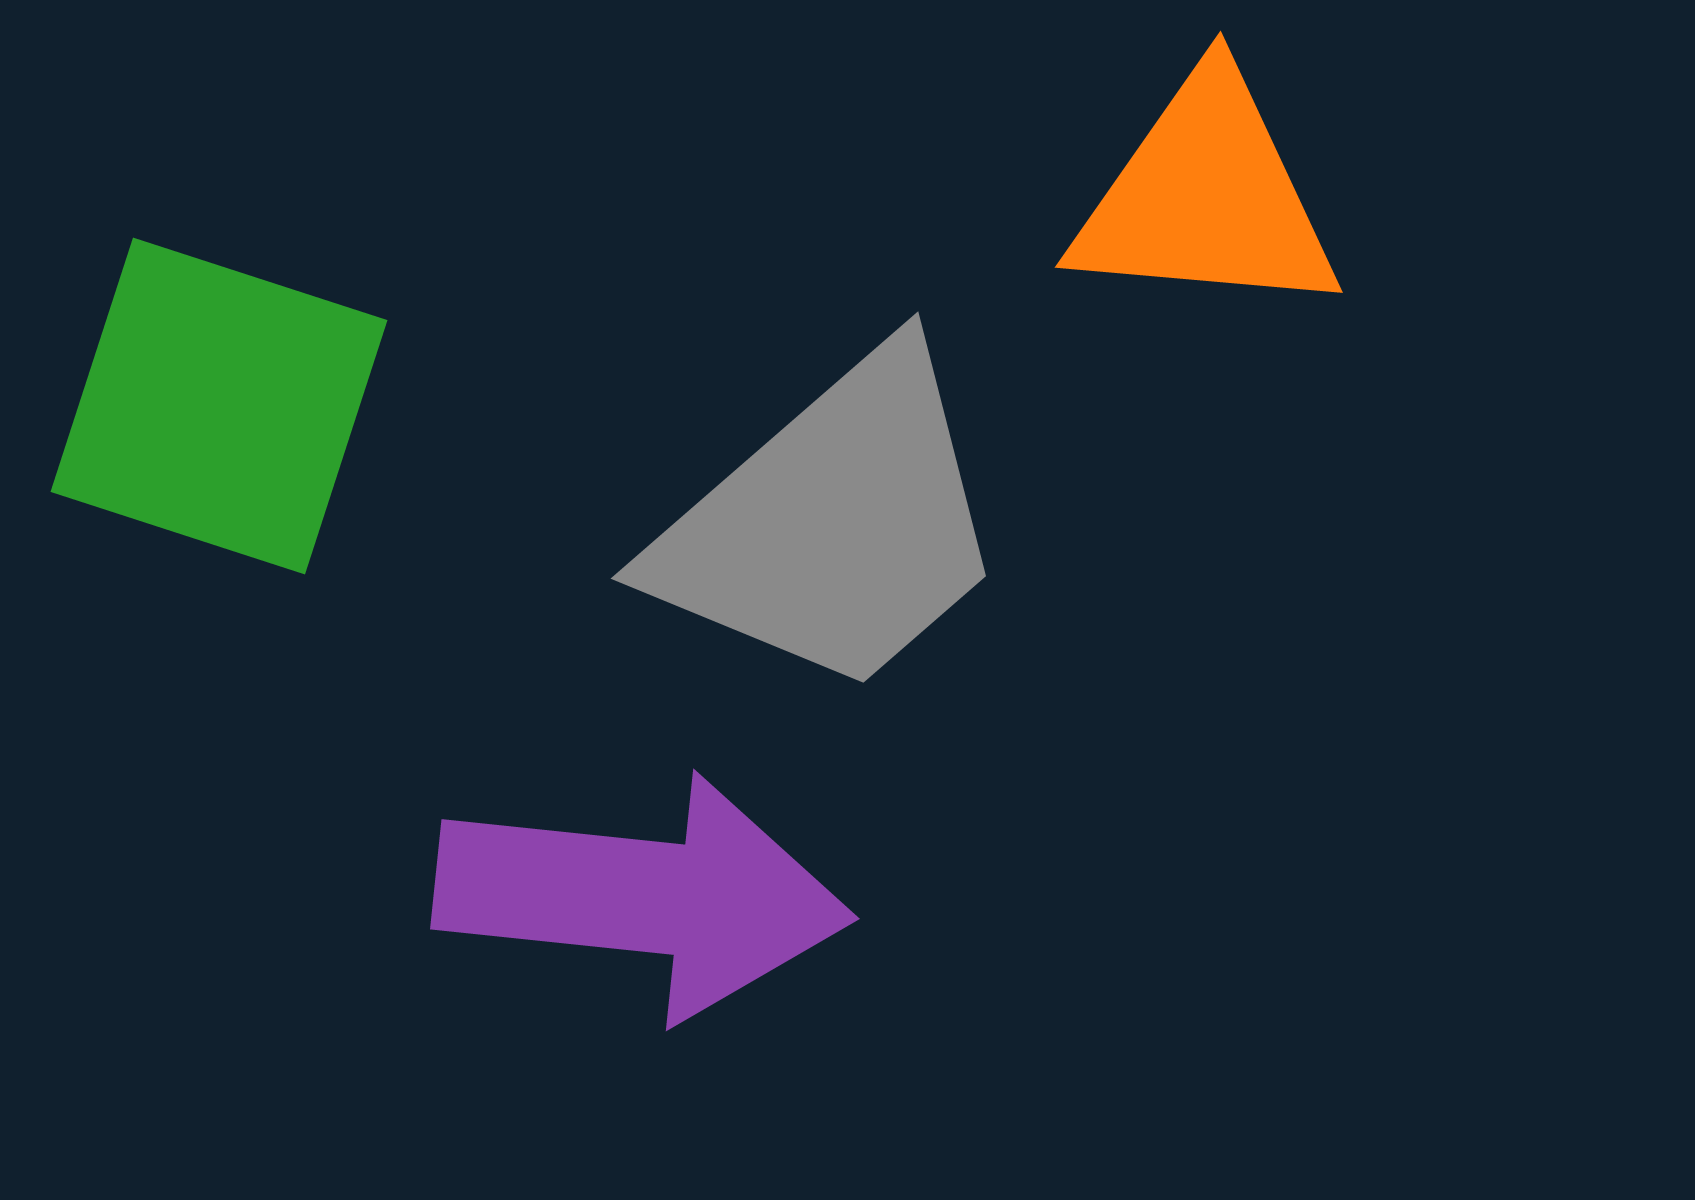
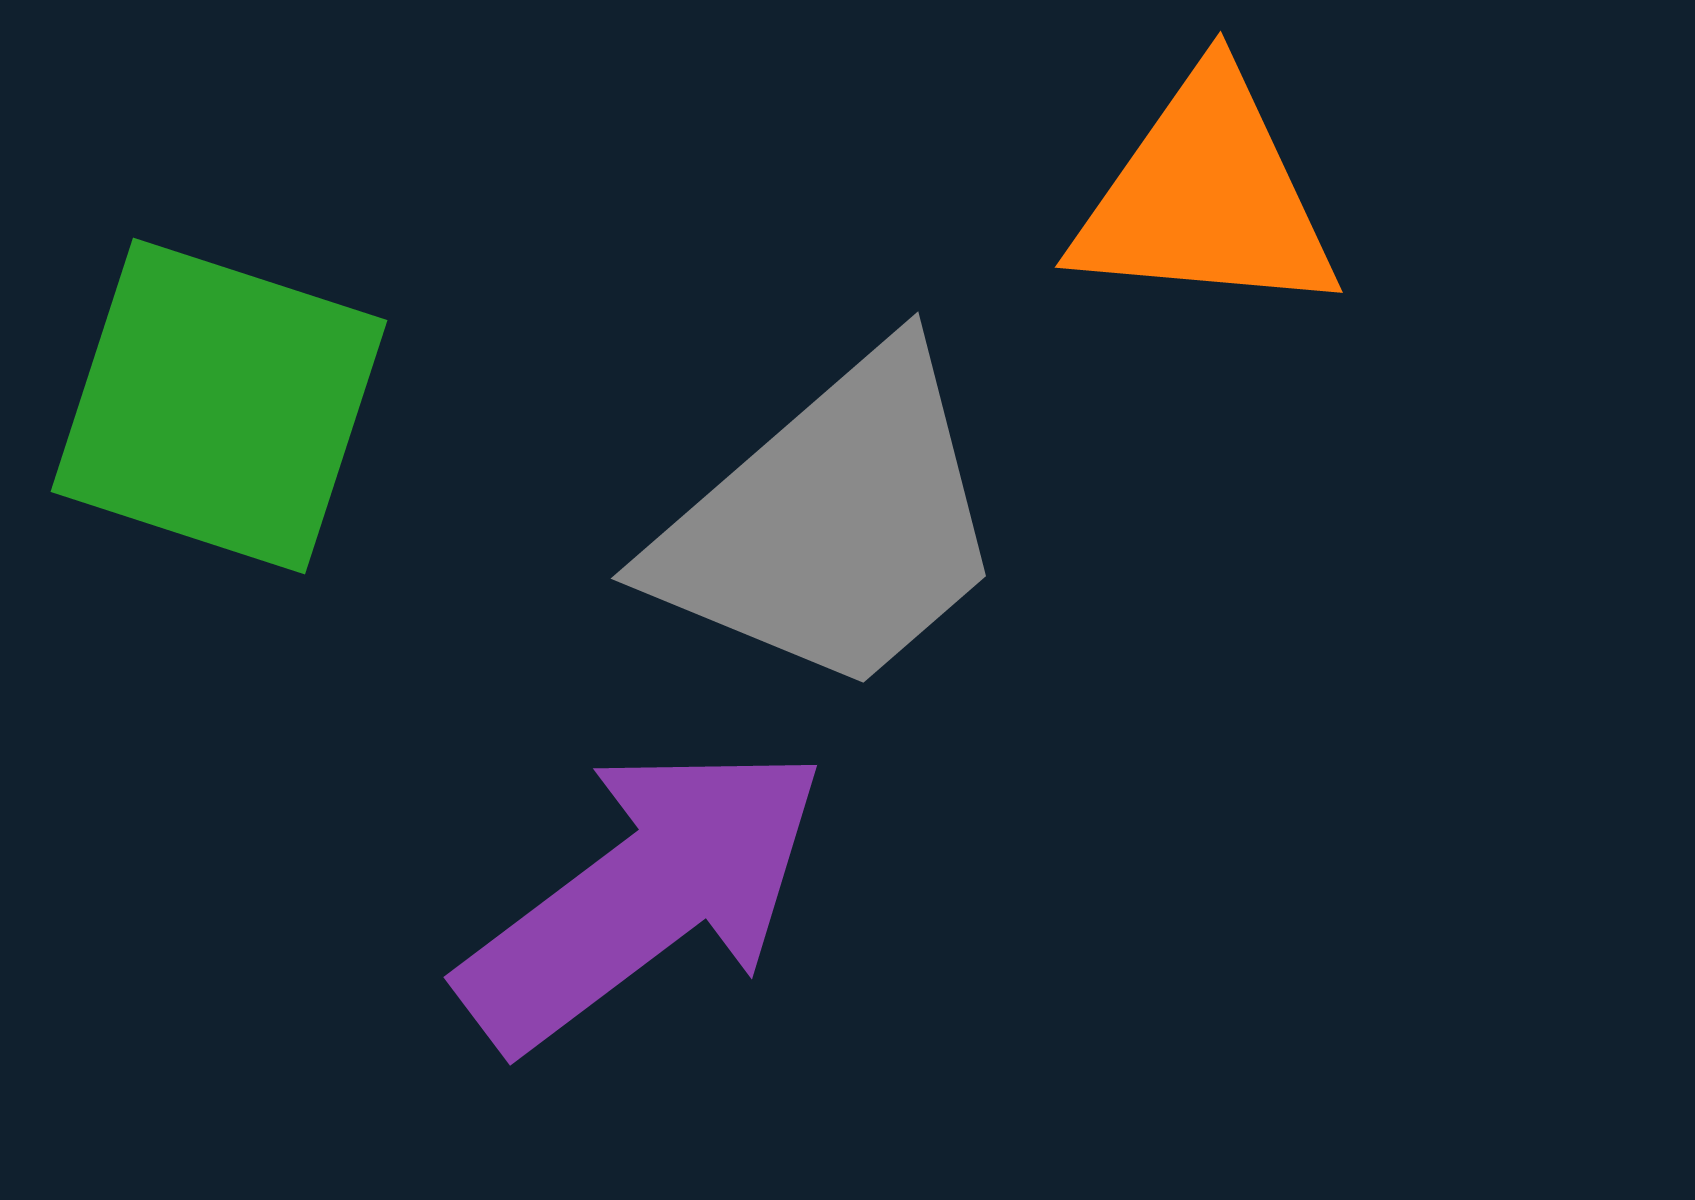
purple arrow: rotated 43 degrees counterclockwise
